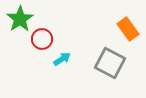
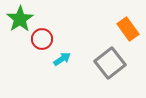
gray square: rotated 24 degrees clockwise
